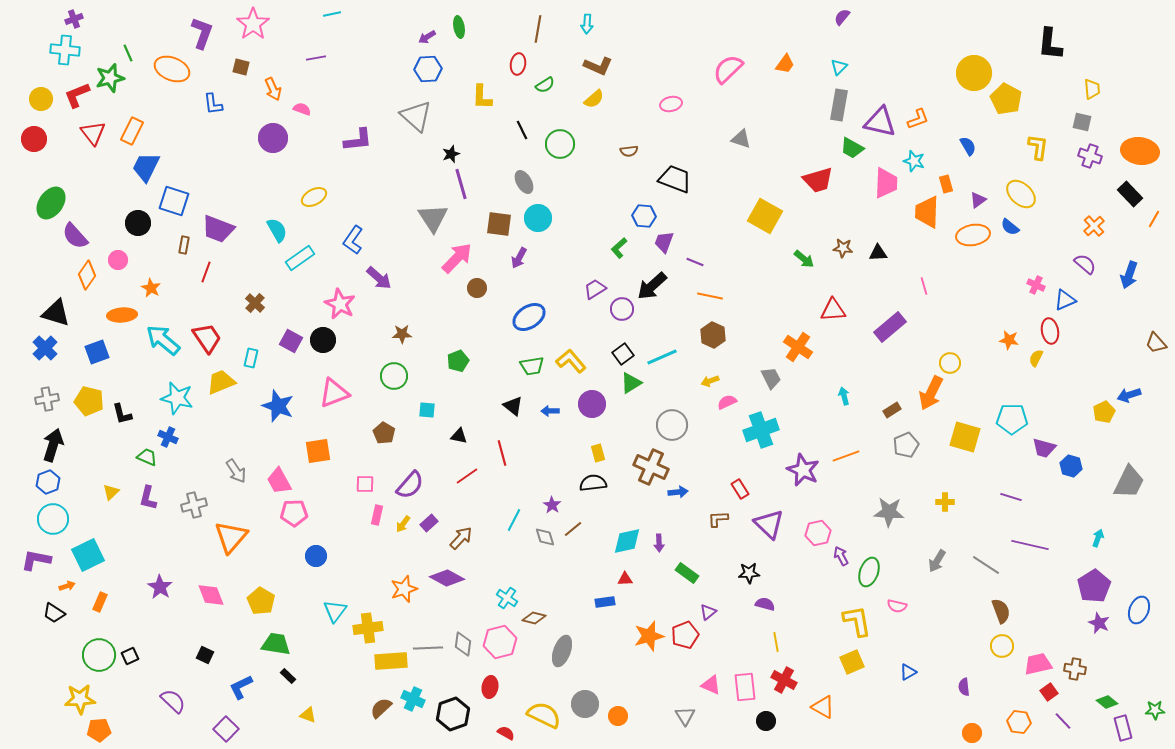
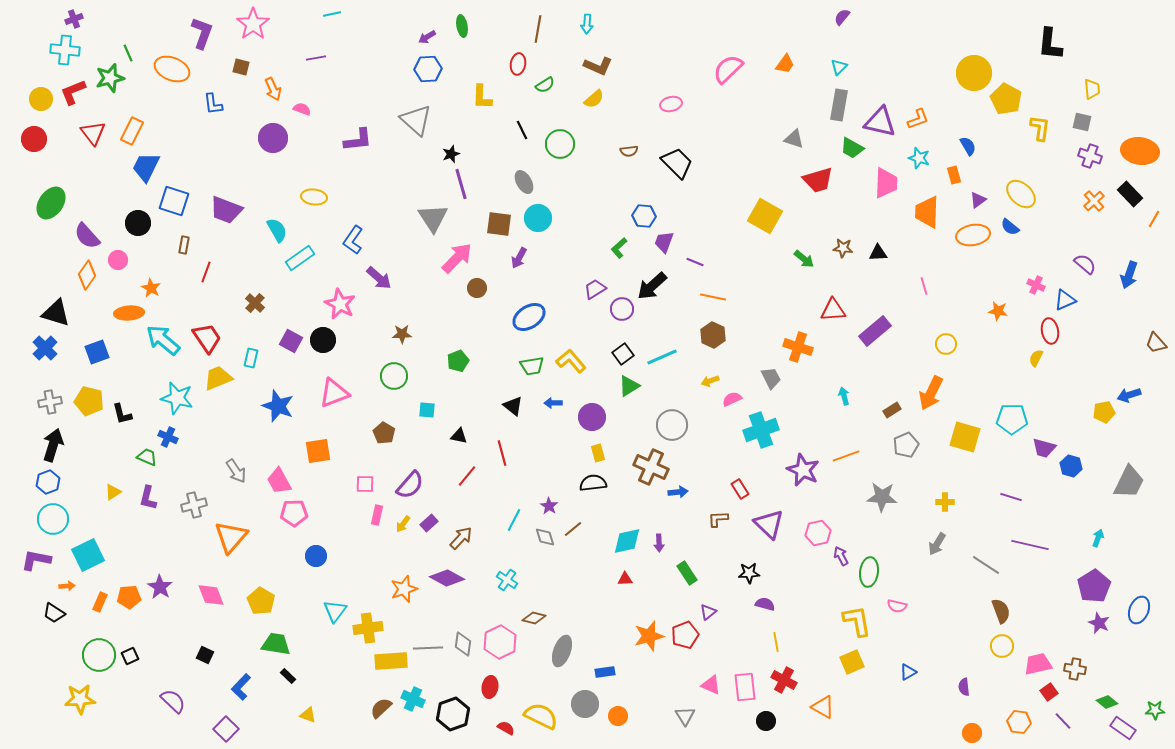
green ellipse at (459, 27): moved 3 px right, 1 px up
red L-shape at (77, 95): moved 4 px left, 3 px up
gray triangle at (416, 116): moved 4 px down
gray triangle at (741, 139): moved 53 px right
yellow L-shape at (1038, 147): moved 2 px right, 19 px up
cyan star at (914, 161): moved 5 px right, 3 px up
black trapezoid at (675, 179): moved 2 px right, 16 px up; rotated 24 degrees clockwise
orange rectangle at (946, 184): moved 8 px right, 9 px up
yellow ellipse at (314, 197): rotated 35 degrees clockwise
orange cross at (1094, 226): moved 25 px up
purple trapezoid at (218, 229): moved 8 px right, 19 px up
purple semicircle at (75, 236): moved 12 px right
orange line at (710, 296): moved 3 px right, 1 px down
orange ellipse at (122, 315): moved 7 px right, 2 px up
purple rectangle at (890, 327): moved 15 px left, 4 px down
orange star at (1009, 340): moved 11 px left, 29 px up
orange cross at (798, 347): rotated 16 degrees counterclockwise
yellow circle at (950, 363): moved 4 px left, 19 px up
yellow trapezoid at (221, 382): moved 3 px left, 4 px up
green triangle at (631, 383): moved 2 px left, 3 px down
gray cross at (47, 399): moved 3 px right, 3 px down
pink semicircle at (727, 402): moved 5 px right, 3 px up
purple circle at (592, 404): moved 13 px down
blue arrow at (550, 411): moved 3 px right, 8 px up
yellow pentagon at (1104, 412): rotated 15 degrees clockwise
red line at (467, 476): rotated 15 degrees counterclockwise
yellow triangle at (111, 492): moved 2 px right; rotated 12 degrees clockwise
purple star at (552, 505): moved 3 px left, 1 px down
gray star at (889, 512): moved 7 px left, 15 px up
gray arrow at (937, 561): moved 17 px up
green ellipse at (869, 572): rotated 12 degrees counterclockwise
green rectangle at (687, 573): rotated 20 degrees clockwise
orange arrow at (67, 586): rotated 14 degrees clockwise
cyan cross at (507, 598): moved 18 px up
blue rectangle at (605, 602): moved 70 px down
pink hexagon at (500, 642): rotated 12 degrees counterclockwise
blue L-shape at (241, 687): rotated 20 degrees counterclockwise
yellow semicircle at (544, 715): moved 3 px left, 1 px down
purple rectangle at (1123, 728): rotated 40 degrees counterclockwise
orange pentagon at (99, 730): moved 30 px right, 133 px up
red semicircle at (506, 733): moved 5 px up
